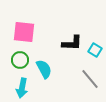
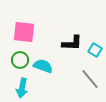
cyan semicircle: moved 1 px left, 3 px up; rotated 42 degrees counterclockwise
